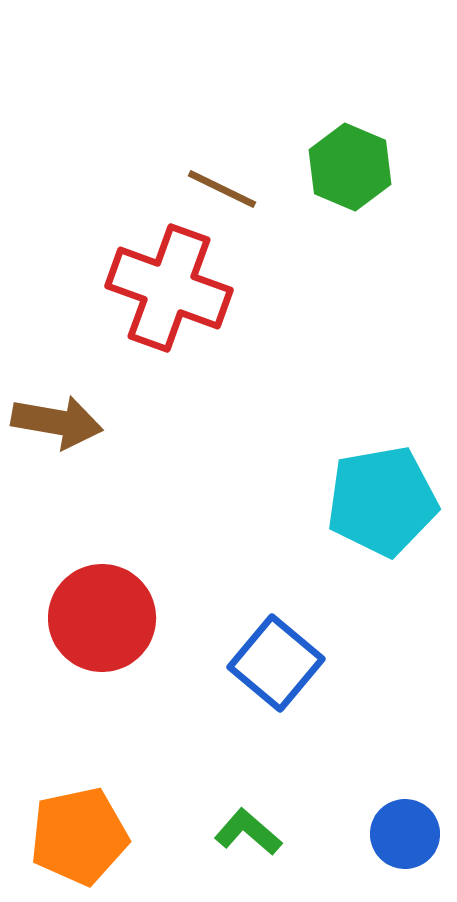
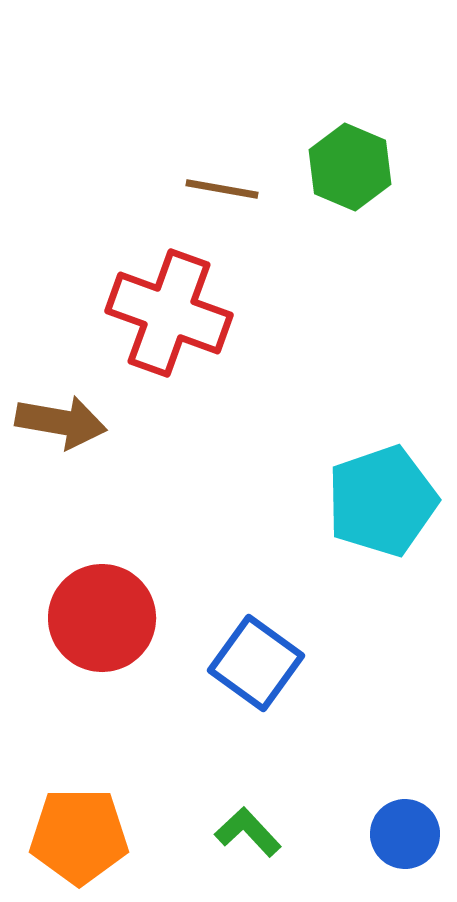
brown line: rotated 16 degrees counterclockwise
red cross: moved 25 px down
brown arrow: moved 4 px right
cyan pentagon: rotated 9 degrees counterclockwise
blue square: moved 20 px left; rotated 4 degrees counterclockwise
green L-shape: rotated 6 degrees clockwise
orange pentagon: rotated 12 degrees clockwise
